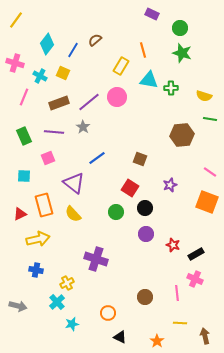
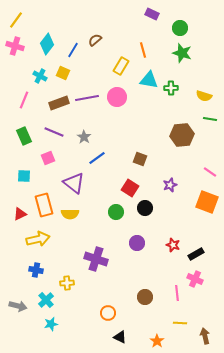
pink cross at (15, 63): moved 17 px up
pink line at (24, 97): moved 3 px down
purple line at (89, 102): moved 2 px left, 4 px up; rotated 30 degrees clockwise
gray star at (83, 127): moved 1 px right, 10 px down
purple line at (54, 132): rotated 18 degrees clockwise
yellow semicircle at (73, 214): moved 3 px left; rotated 48 degrees counterclockwise
purple circle at (146, 234): moved 9 px left, 9 px down
yellow cross at (67, 283): rotated 24 degrees clockwise
cyan cross at (57, 302): moved 11 px left, 2 px up
cyan star at (72, 324): moved 21 px left
